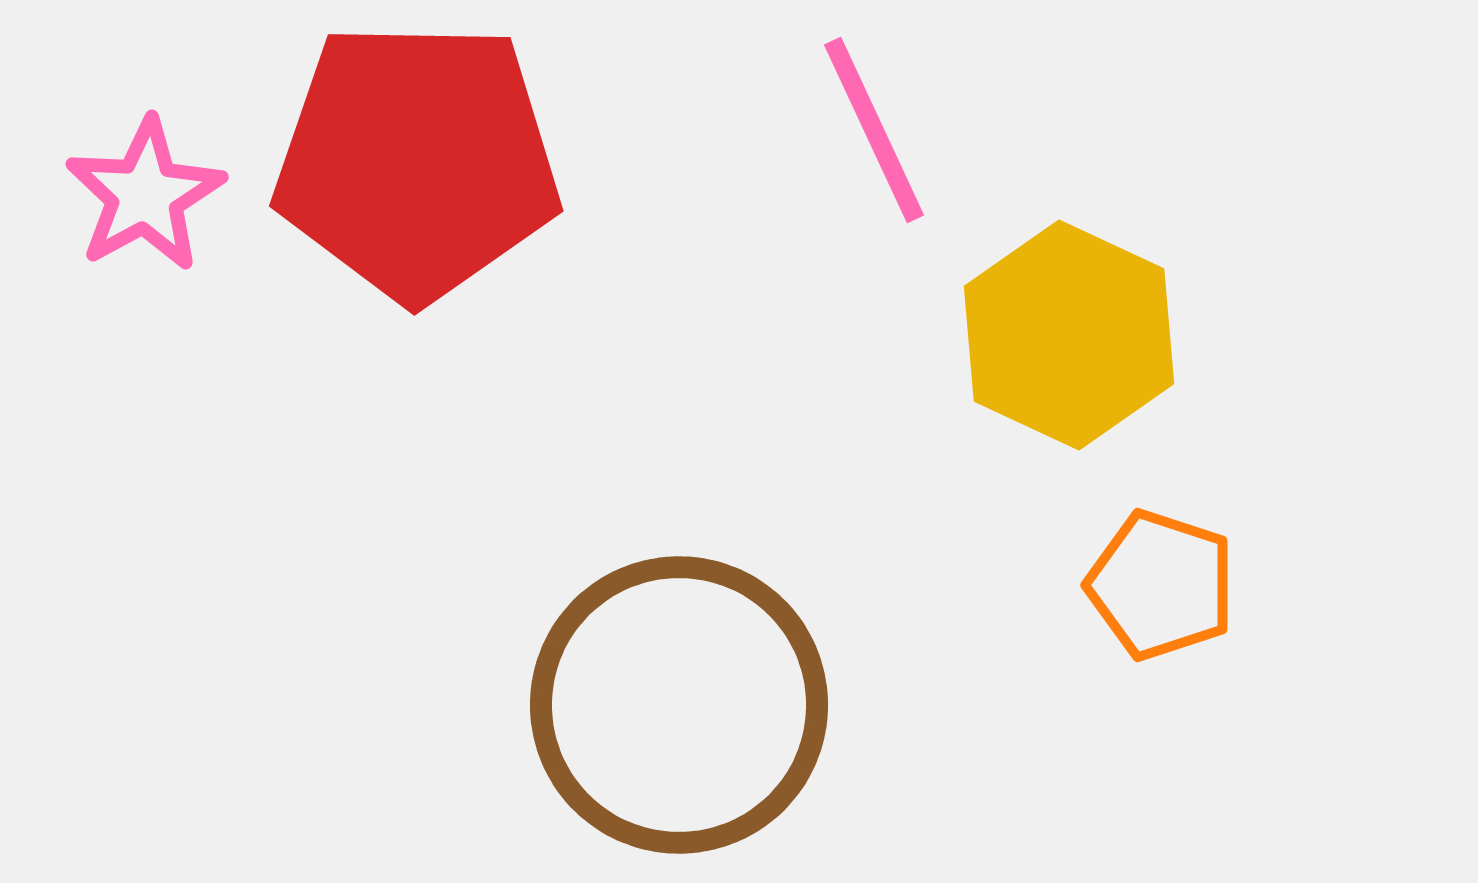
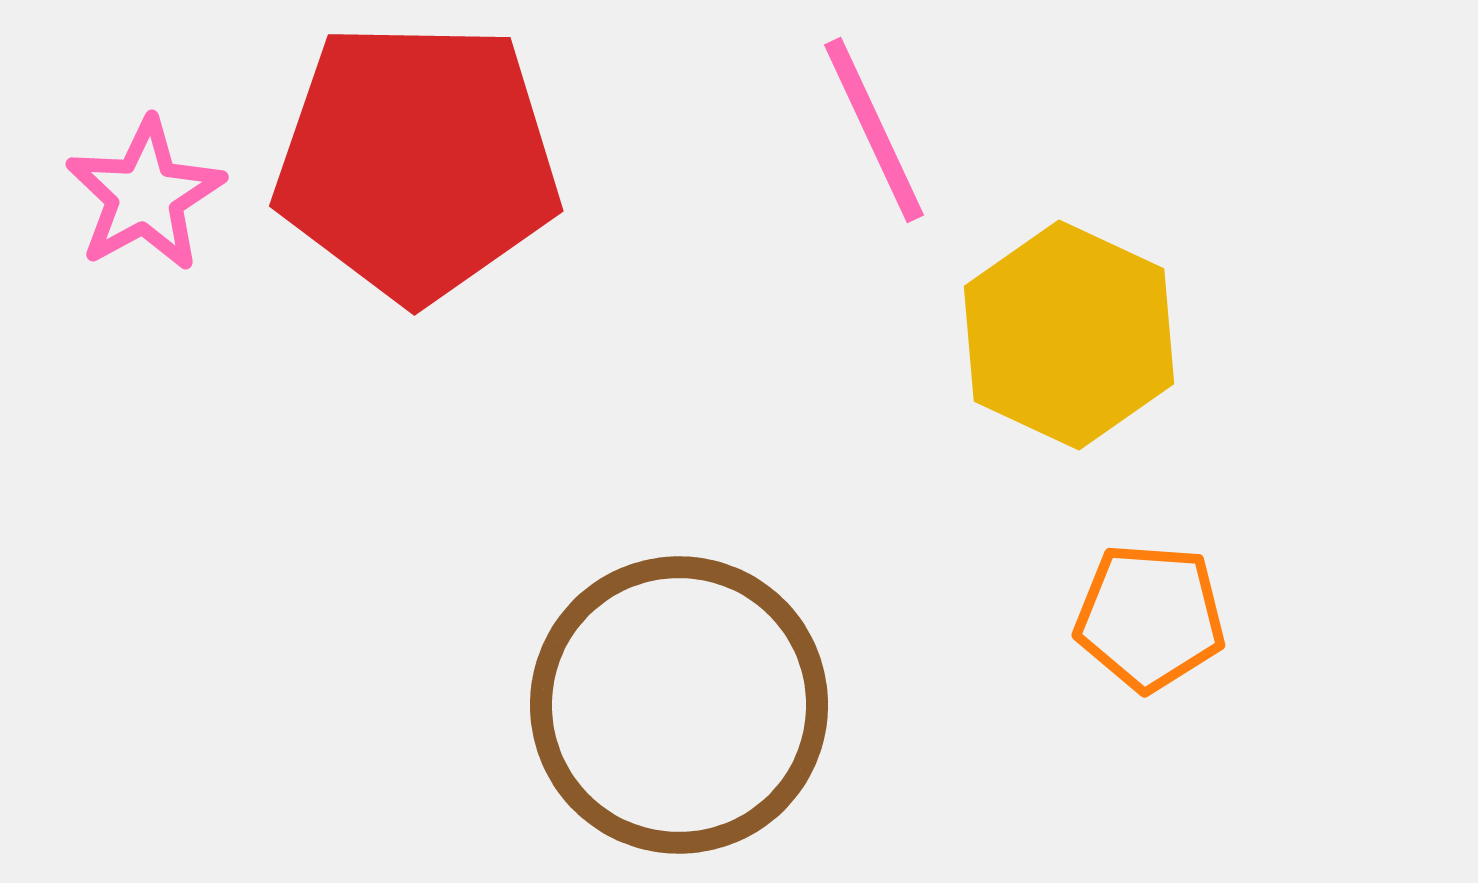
orange pentagon: moved 11 px left, 32 px down; rotated 14 degrees counterclockwise
